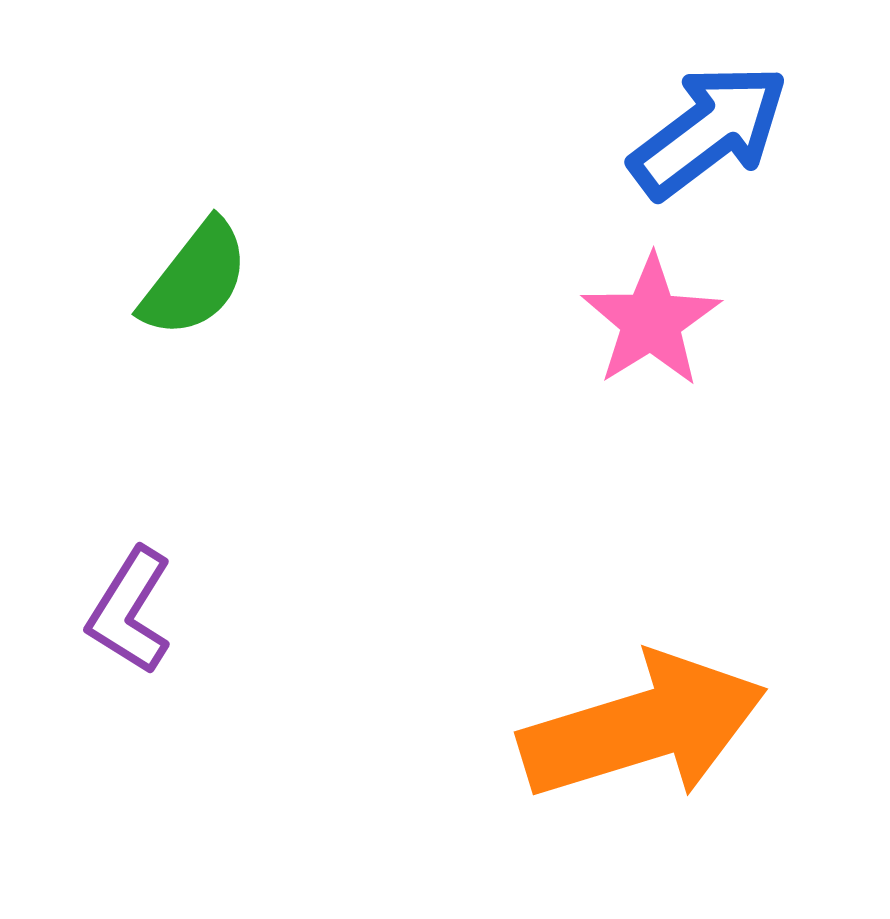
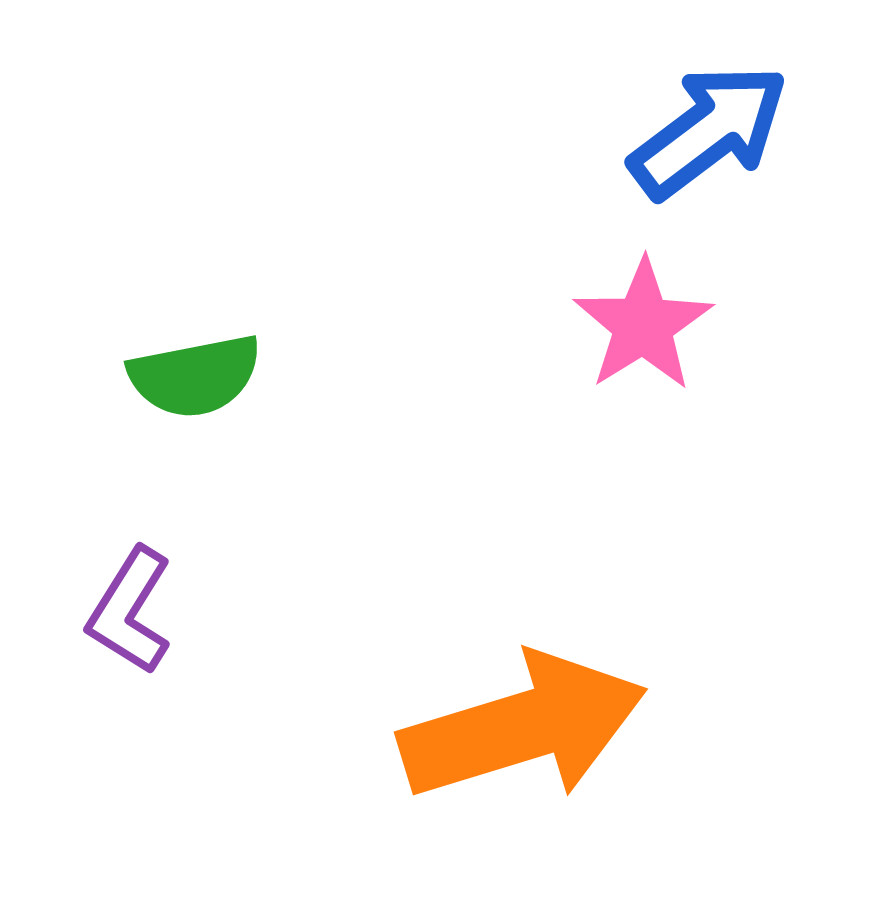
green semicircle: moved 97 px down; rotated 41 degrees clockwise
pink star: moved 8 px left, 4 px down
orange arrow: moved 120 px left
